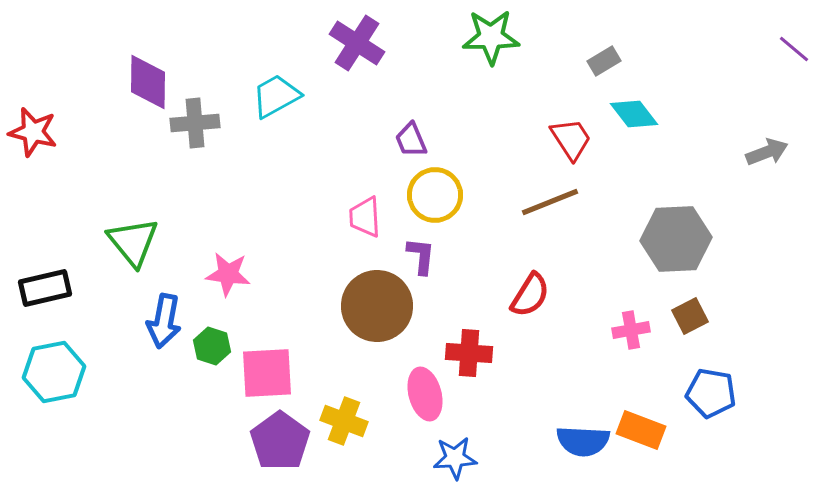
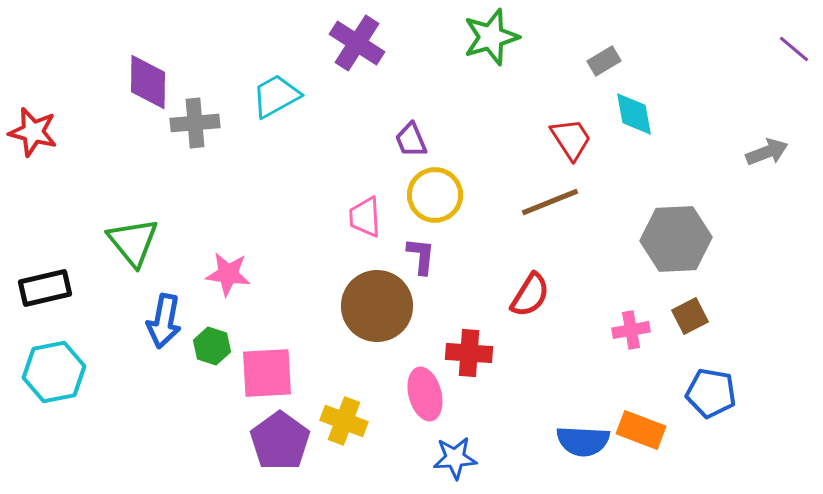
green star: rotated 16 degrees counterclockwise
cyan diamond: rotated 27 degrees clockwise
